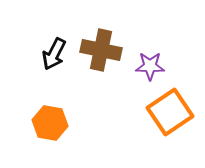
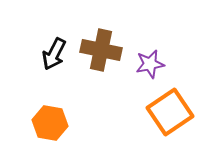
purple star: moved 2 px up; rotated 12 degrees counterclockwise
